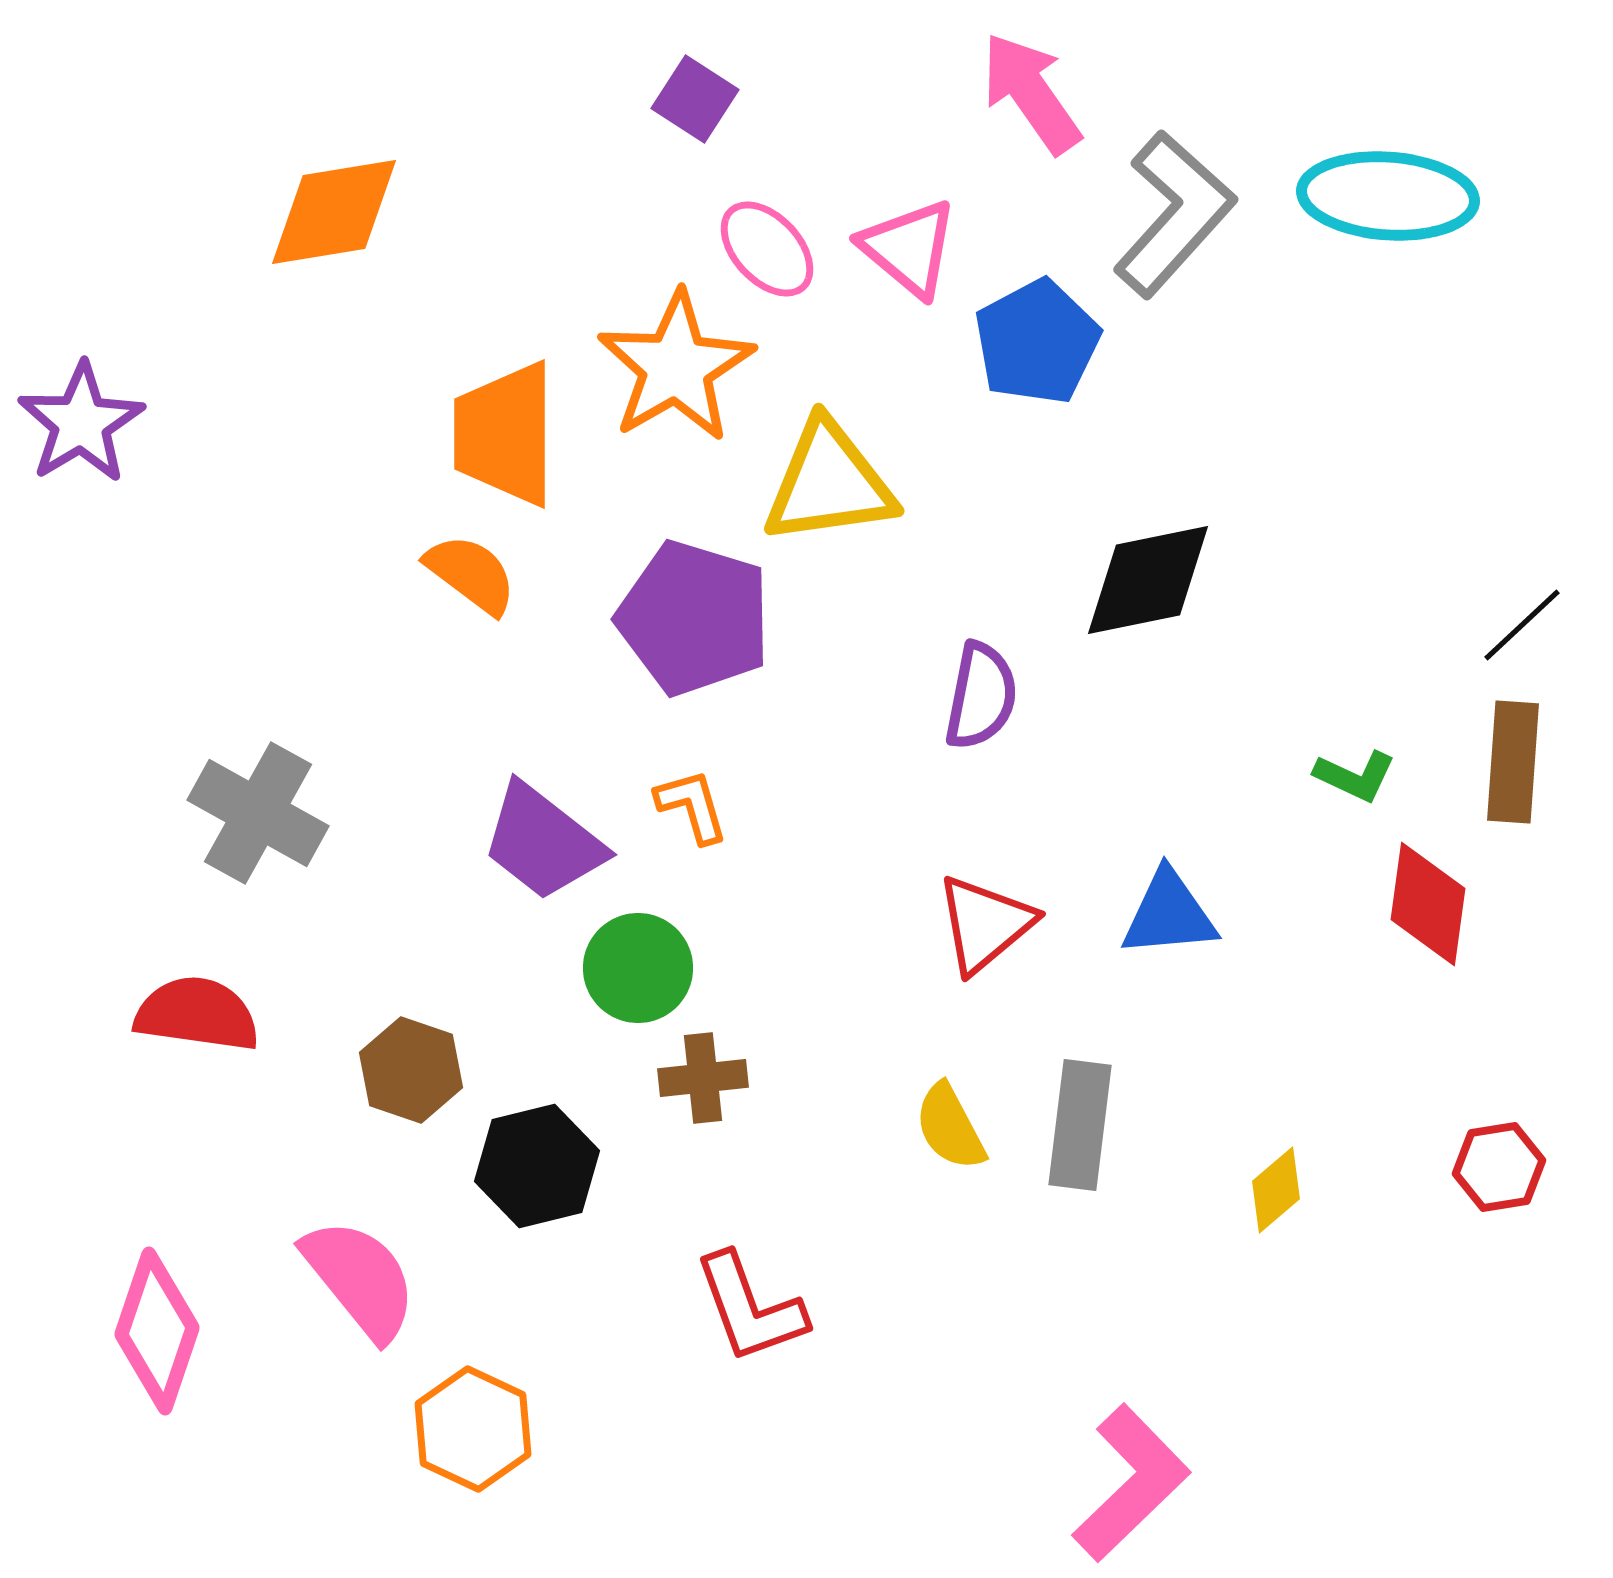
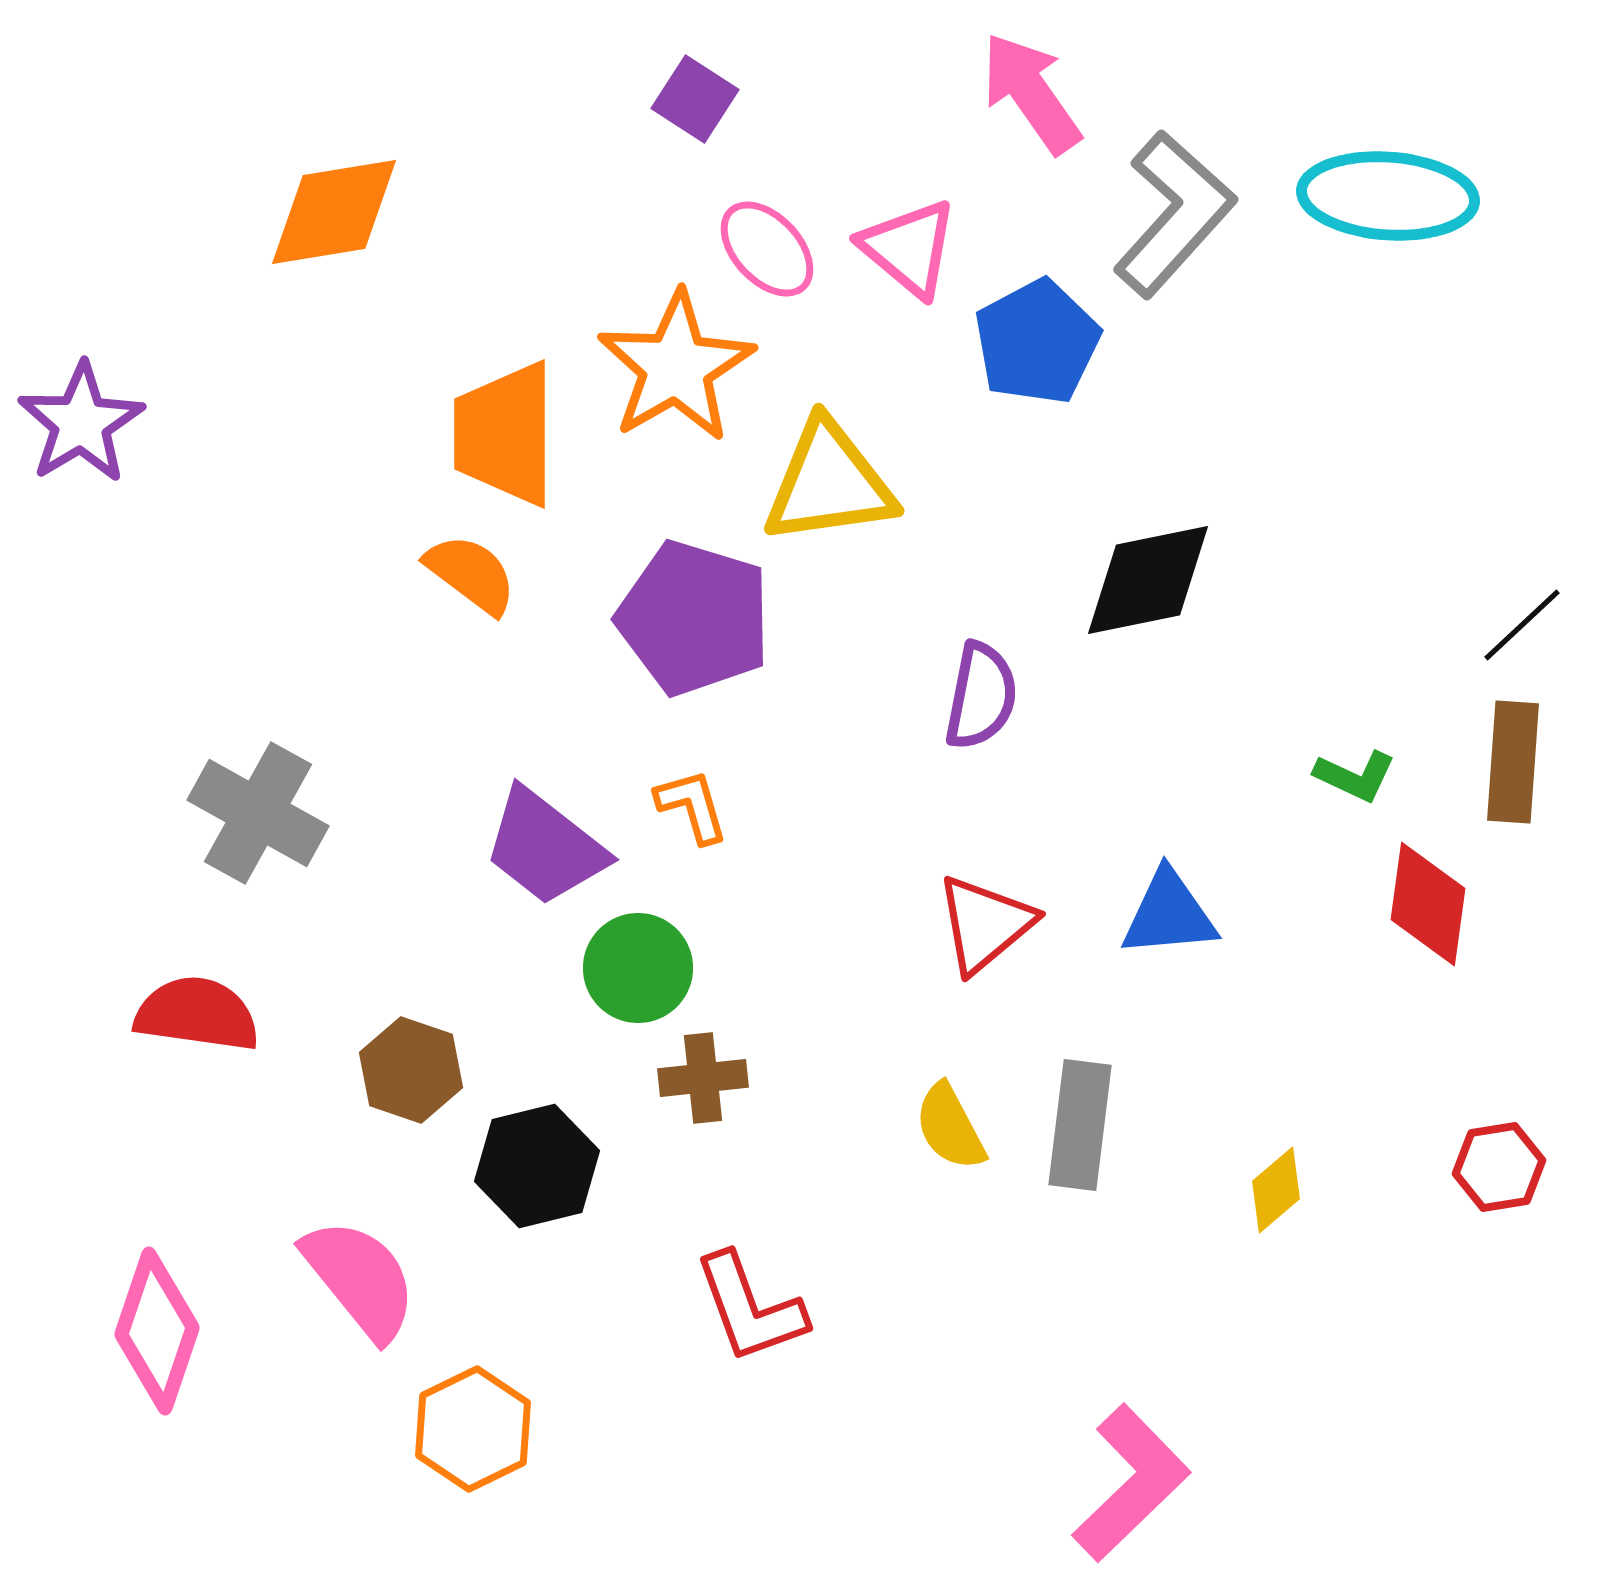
purple trapezoid: moved 2 px right, 5 px down
orange hexagon: rotated 9 degrees clockwise
